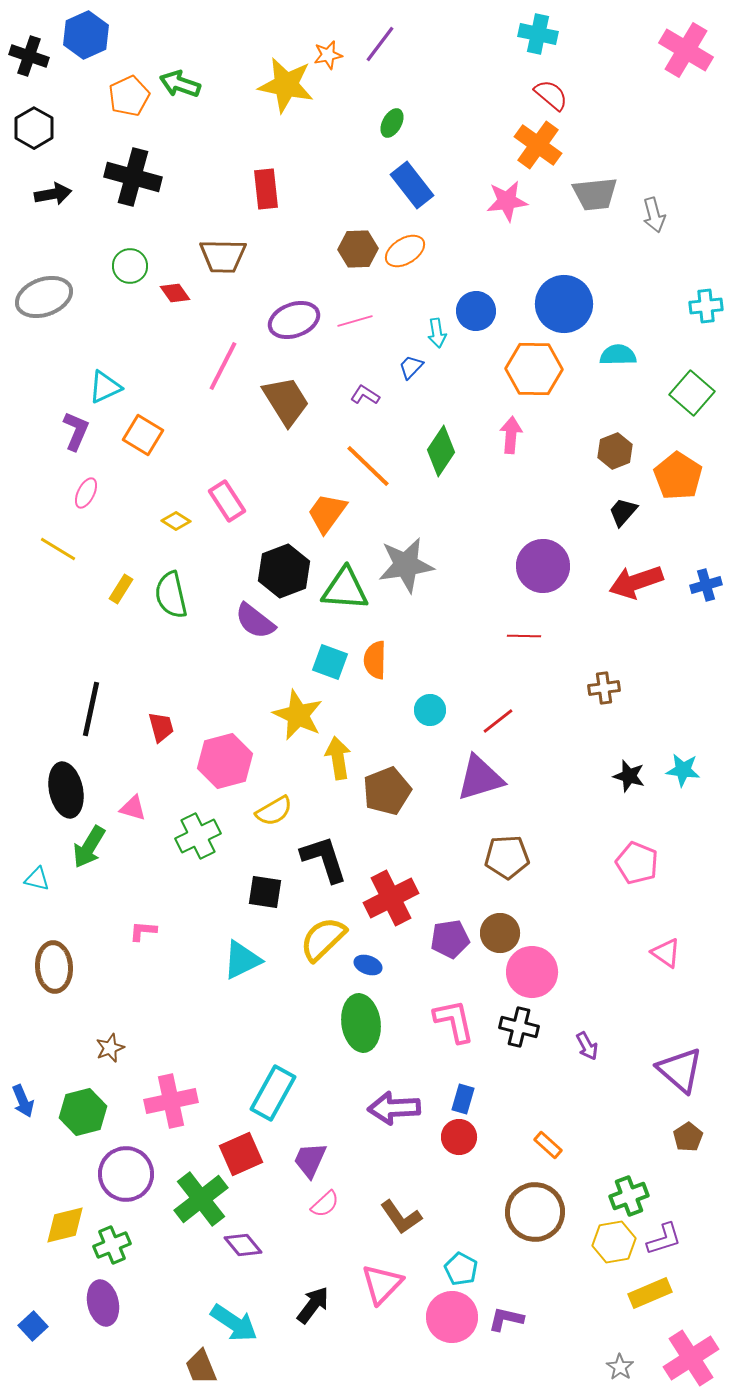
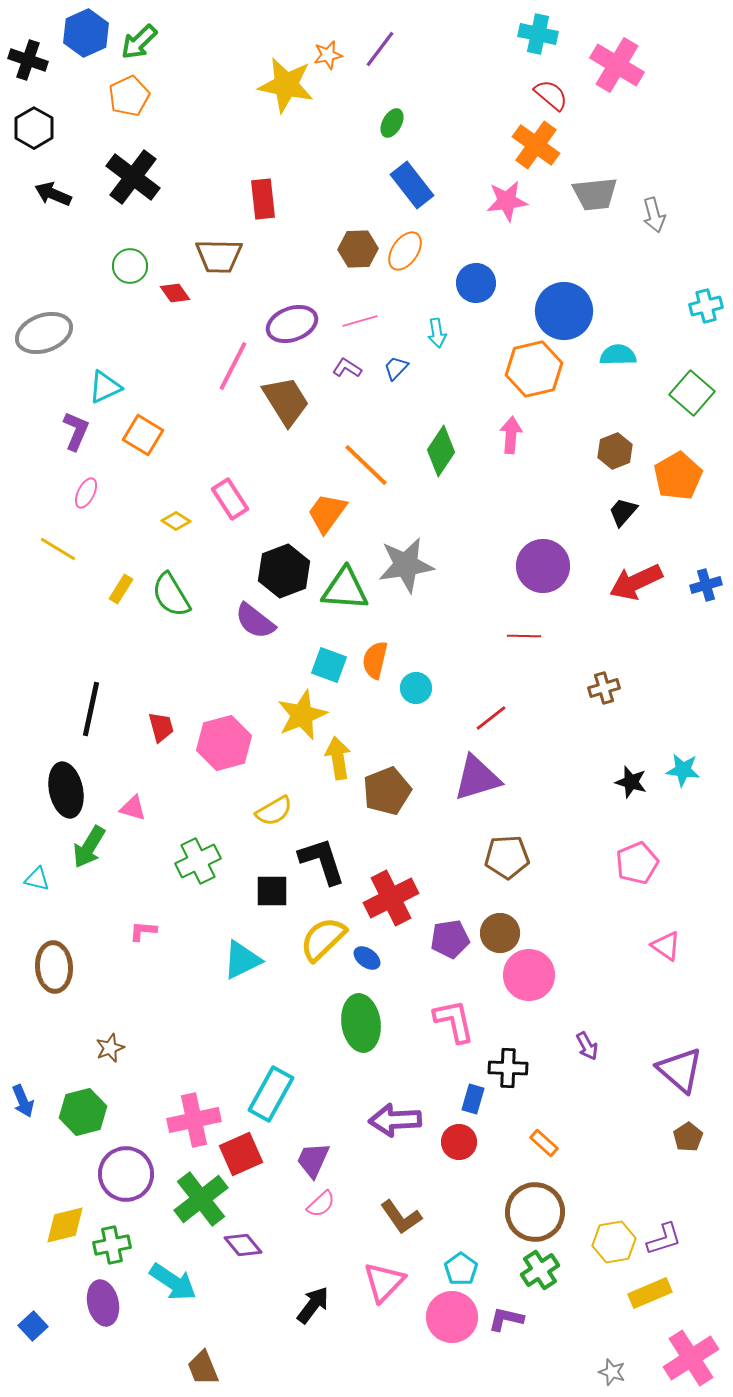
blue hexagon at (86, 35): moved 2 px up
purple line at (380, 44): moved 5 px down
pink cross at (686, 50): moved 69 px left, 15 px down
black cross at (29, 56): moved 1 px left, 4 px down
green arrow at (180, 84): moved 41 px left, 42 px up; rotated 63 degrees counterclockwise
orange cross at (538, 145): moved 2 px left
black cross at (133, 177): rotated 22 degrees clockwise
red rectangle at (266, 189): moved 3 px left, 10 px down
black arrow at (53, 194): rotated 147 degrees counterclockwise
orange ellipse at (405, 251): rotated 24 degrees counterclockwise
brown trapezoid at (223, 256): moved 4 px left
gray ellipse at (44, 297): moved 36 px down
blue circle at (564, 304): moved 7 px down
cyan cross at (706, 306): rotated 8 degrees counterclockwise
blue circle at (476, 311): moved 28 px up
purple ellipse at (294, 320): moved 2 px left, 4 px down
pink line at (355, 321): moved 5 px right
pink line at (223, 366): moved 10 px right
blue trapezoid at (411, 367): moved 15 px left, 1 px down
orange hexagon at (534, 369): rotated 14 degrees counterclockwise
purple L-shape at (365, 395): moved 18 px left, 27 px up
orange line at (368, 466): moved 2 px left, 1 px up
orange pentagon at (678, 476): rotated 9 degrees clockwise
pink rectangle at (227, 501): moved 3 px right, 2 px up
red arrow at (636, 582): rotated 6 degrees counterclockwise
green semicircle at (171, 595): rotated 18 degrees counterclockwise
orange semicircle at (375, 660): rotated 12 degrees clockwise
cyan square at (330, 662): moved 1 px left, 3 px down
brown cross at (604, 688): rotated 8 degrees counterclockwise
cyan circle at (430, 710): moved 14 px left, 22 px up
yellow star at (298, 715): moved 4 px right; rotated 24 degrees clockwise
red line at (498, 721): moved 7 px left, 3 px up
pink hexagon at (225, 761): moved 1 px left, 18 px up
black star at (629, 776): moved 2 px right, 6 px down
purple triangle at (480, 778): moved 3 px left
green cross at (198, 836): moved 25 px down
black L-shape at (324, 859): moved 2 px left, 2 px down
pink pentagon at (637, 863): rotated 27 degrees clockwise
black square at (265, 892): moved 7 px right, 1 px up; rotated 9 degrees counterclockwise
pink triangle at (666, 953): moved 7 px up
blue ellipse at (368, 965): moved 1 px left, 7 px up; rotated 16 degrees clockwise
pink circle at (532, 972): moved 3 px left, 3 px down
black cross at (519, 1027): moved 11 px left, 41 px down; rotated 12 degrees counterclockwise
cyan rectangle at (273, 1093): moved 2 px left, 1 px down
blue rectangle at (463, 1099): moved 10 px right
pink cross at (171, 1101): moved 23 px right, 19 px down
purple arrow at (394, 1108): moved 1 px right, 12 px down
red circle at (459, 1137): moved 5 px down
orange rectangle at (548, 1145): moved 4 px left, 2 px up
purple trapezoid at (310, 1160): moved 3 px right
green cross at (629, 1196): moved 89 px left, 74 px down; rotated 12 degrees counterclockwise
pink semicircle at (325, 1204): moved 4 px left
green cross at (112, 1245): rotated 12 degrees clockwise
cyan pentagon at (461, 1269): rotated 8 degrees clockwise
pink triangle at (382, 1284): moved 2 px right, 2 px up
cyan arrow at (234, 1323): moved 61 px left, 41 px up
brown trapezoid at (201, 1367): moved 2 px right, 1 px down
gray star at (620, 1367): moved 8 px left, 5 px down; rotated 16 degrees counterclockwise
